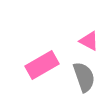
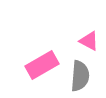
gray semicircle: moved 4 px left, 1 px up; rotated 24 degrees clockwise
